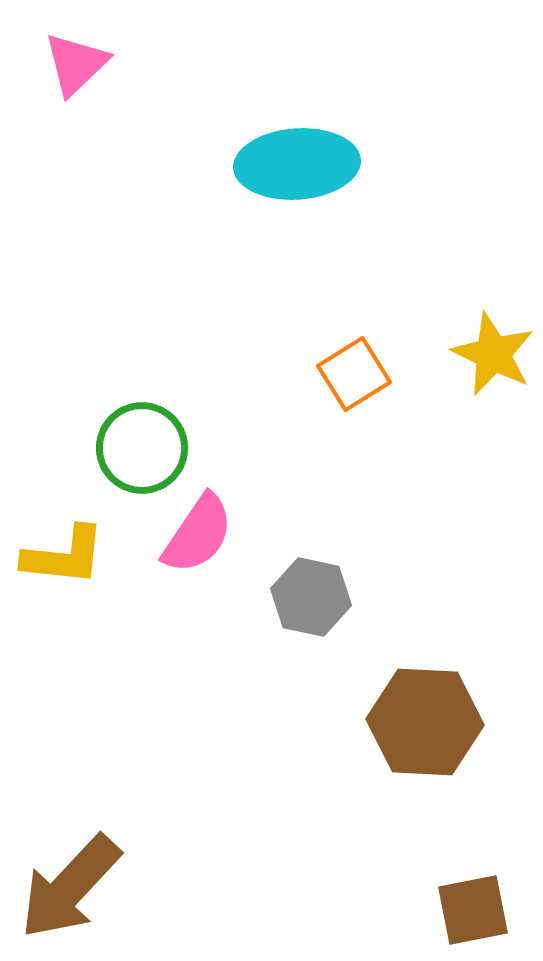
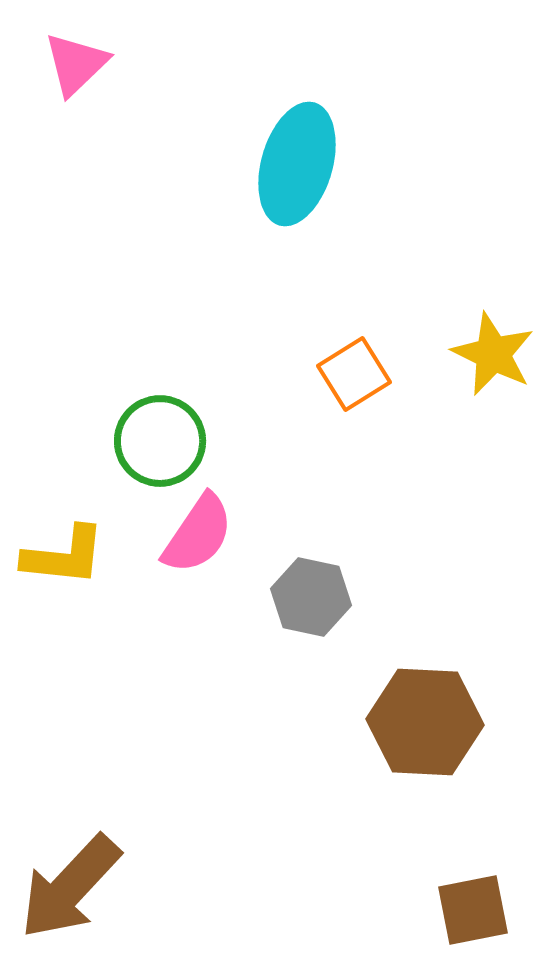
cyan ellipse: rotated 70 degrees counterclockwise
green circle: moved 18 px right, 7 px up
